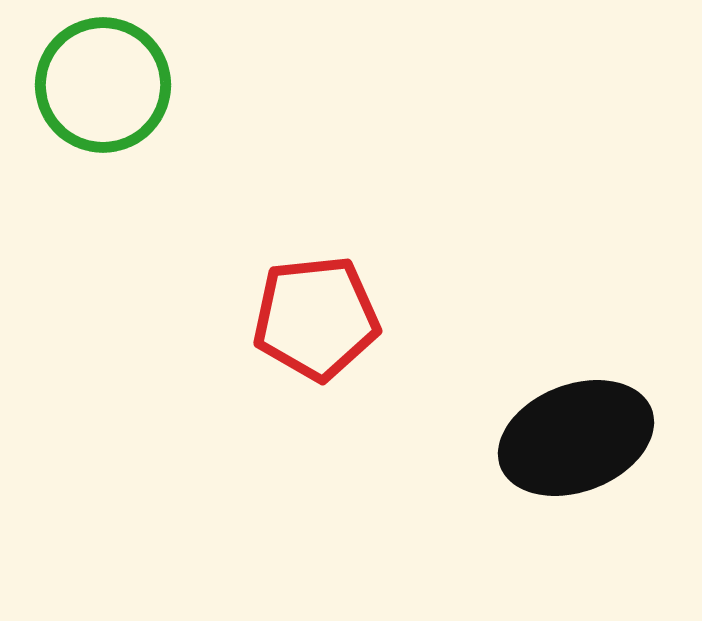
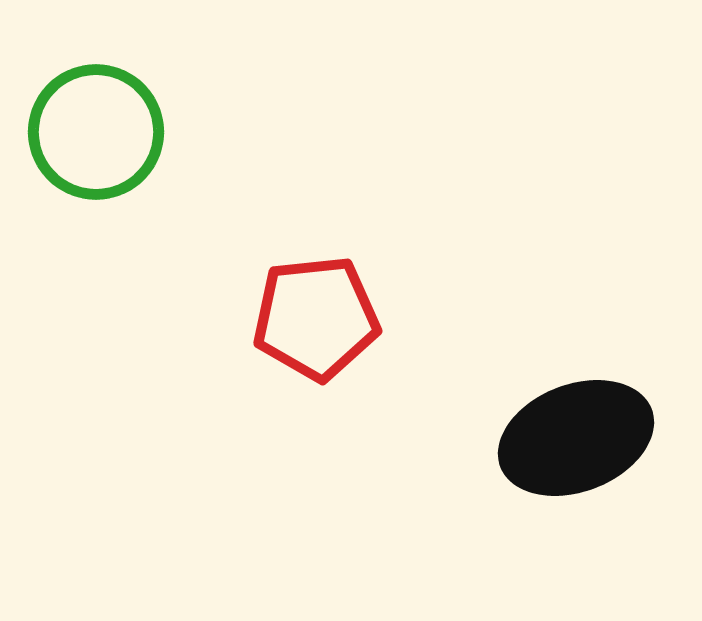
green circle: moved 7 px left, 47 px down
